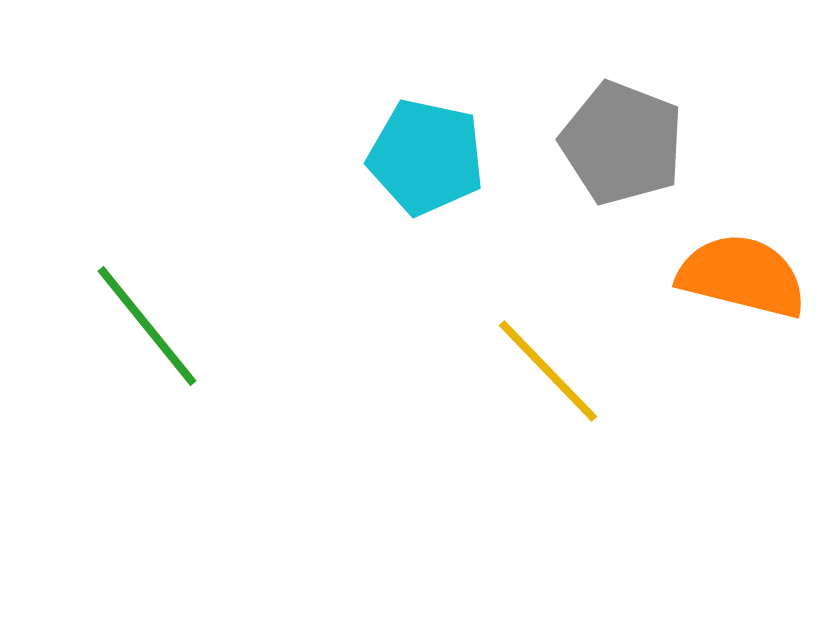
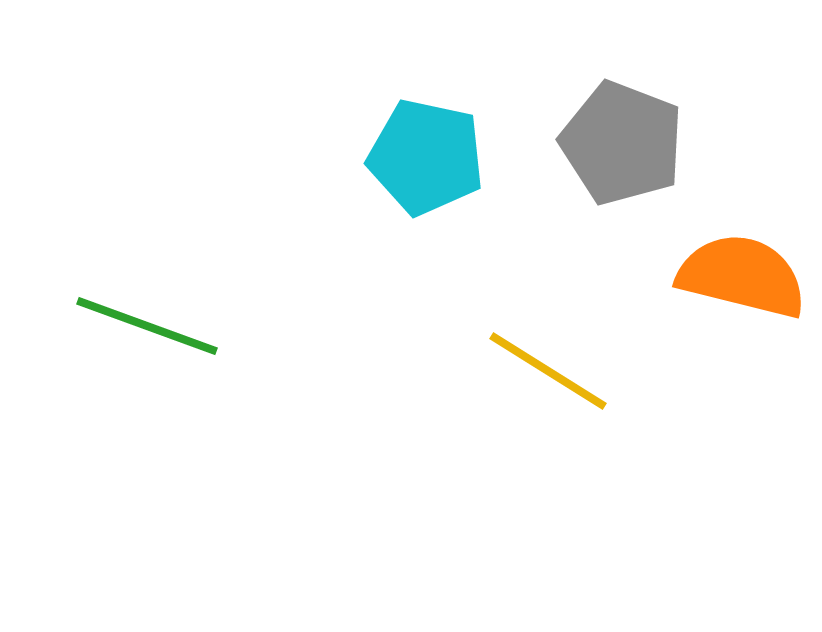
green line: rotated 31 degrees counterclockwise
yellow line: rotated 14 degrees counterclockwise
